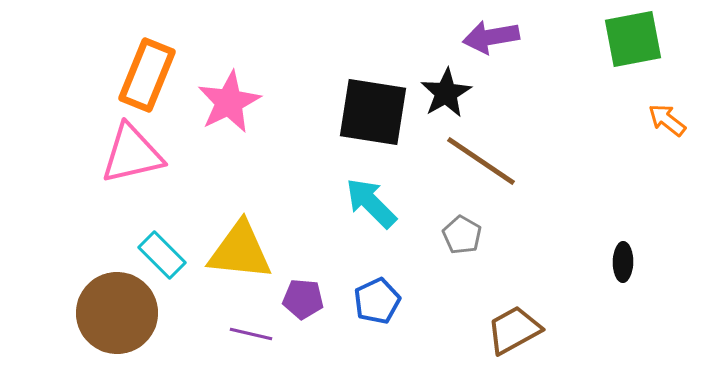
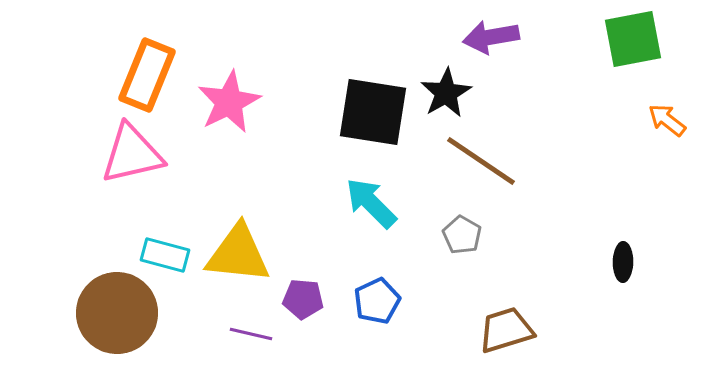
yellow triangle: moved 2 px left, 3 px down
cyan rectangle: moved 3 px right; rotated 30 degrees counterclockwise
brown trapezoid: moved 8 px left; rotated 12 degrees clockwise
